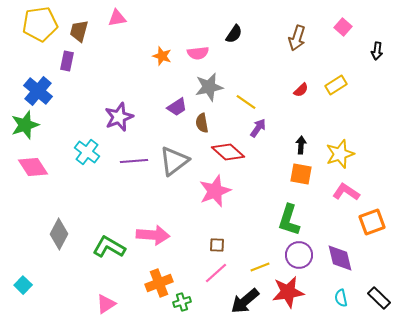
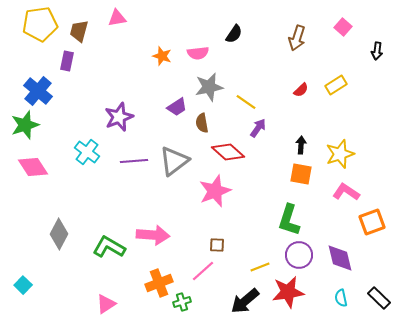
pink line at (216, 273): moved 13 px left, 2 px up
